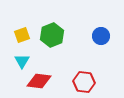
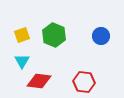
green hexagon: moved 2 px right; rotated 15 degrees counterclockwise
